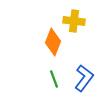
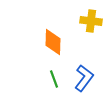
yellow cross: moved 17 px right
orange diamond: rotated 20 degrees counterclockwise
